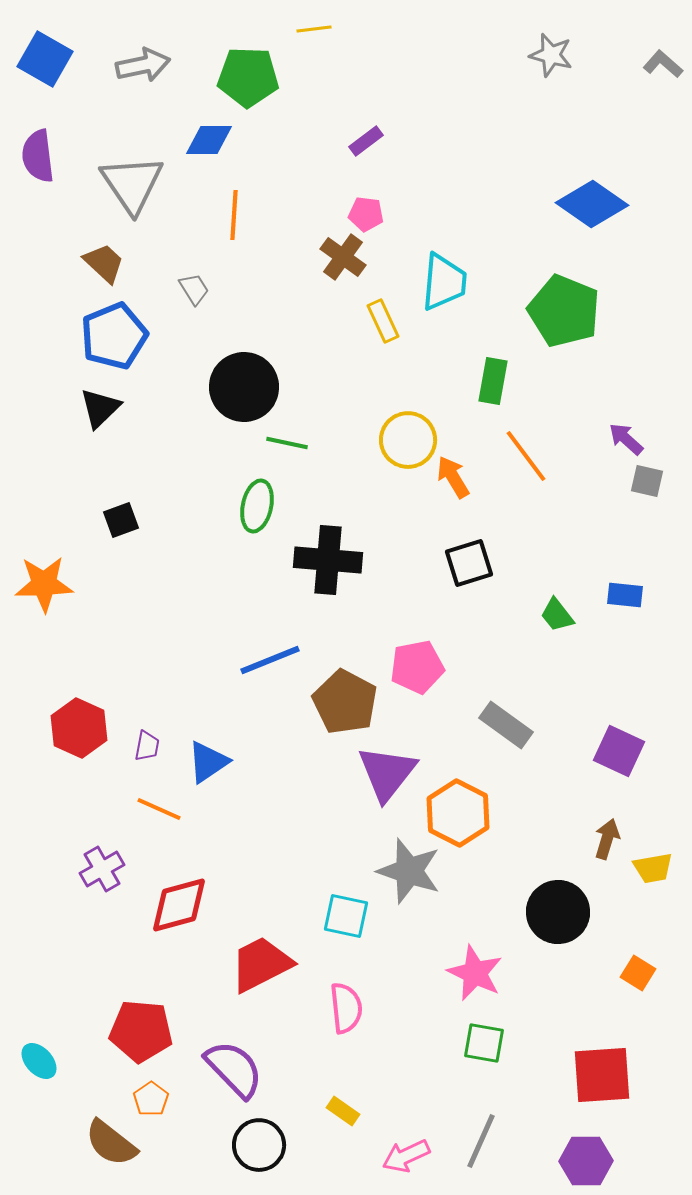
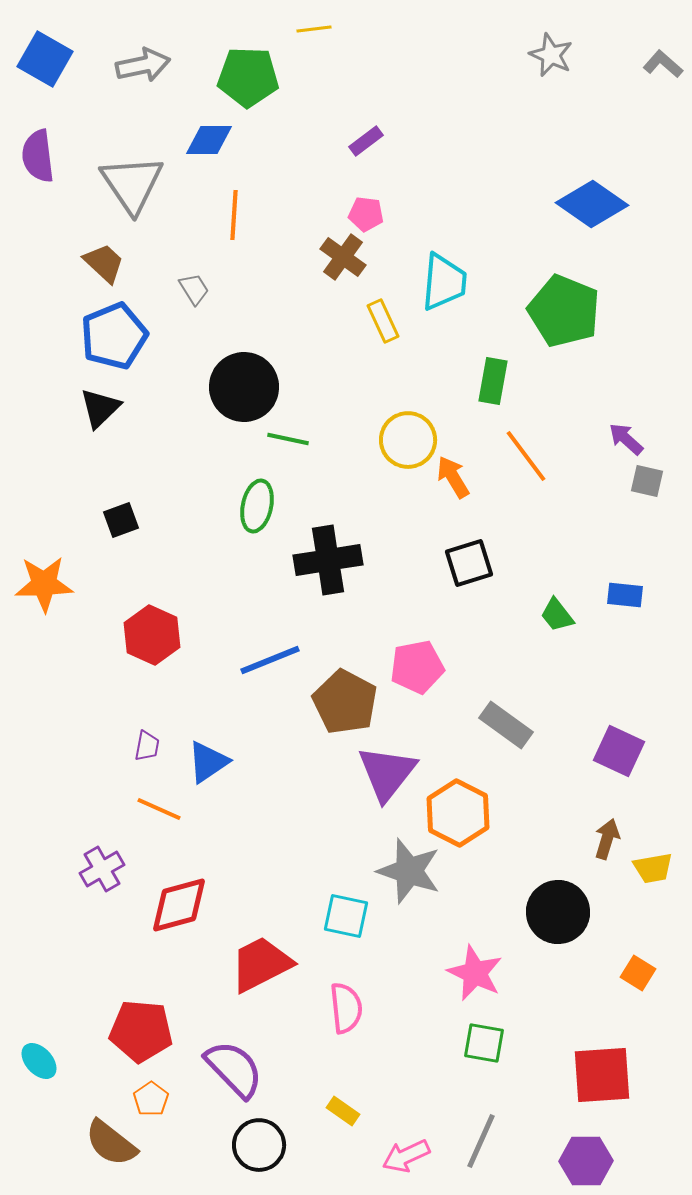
gray star at (551, 55): rotated 9 degrees clockwise
green line at (287, 443): moved 1 px right, 4 px up
black cross at (328, 560): rotated 14 degrees counterclockwise
red hexagon at (79, 728): moved 73 px right, 93 px up
